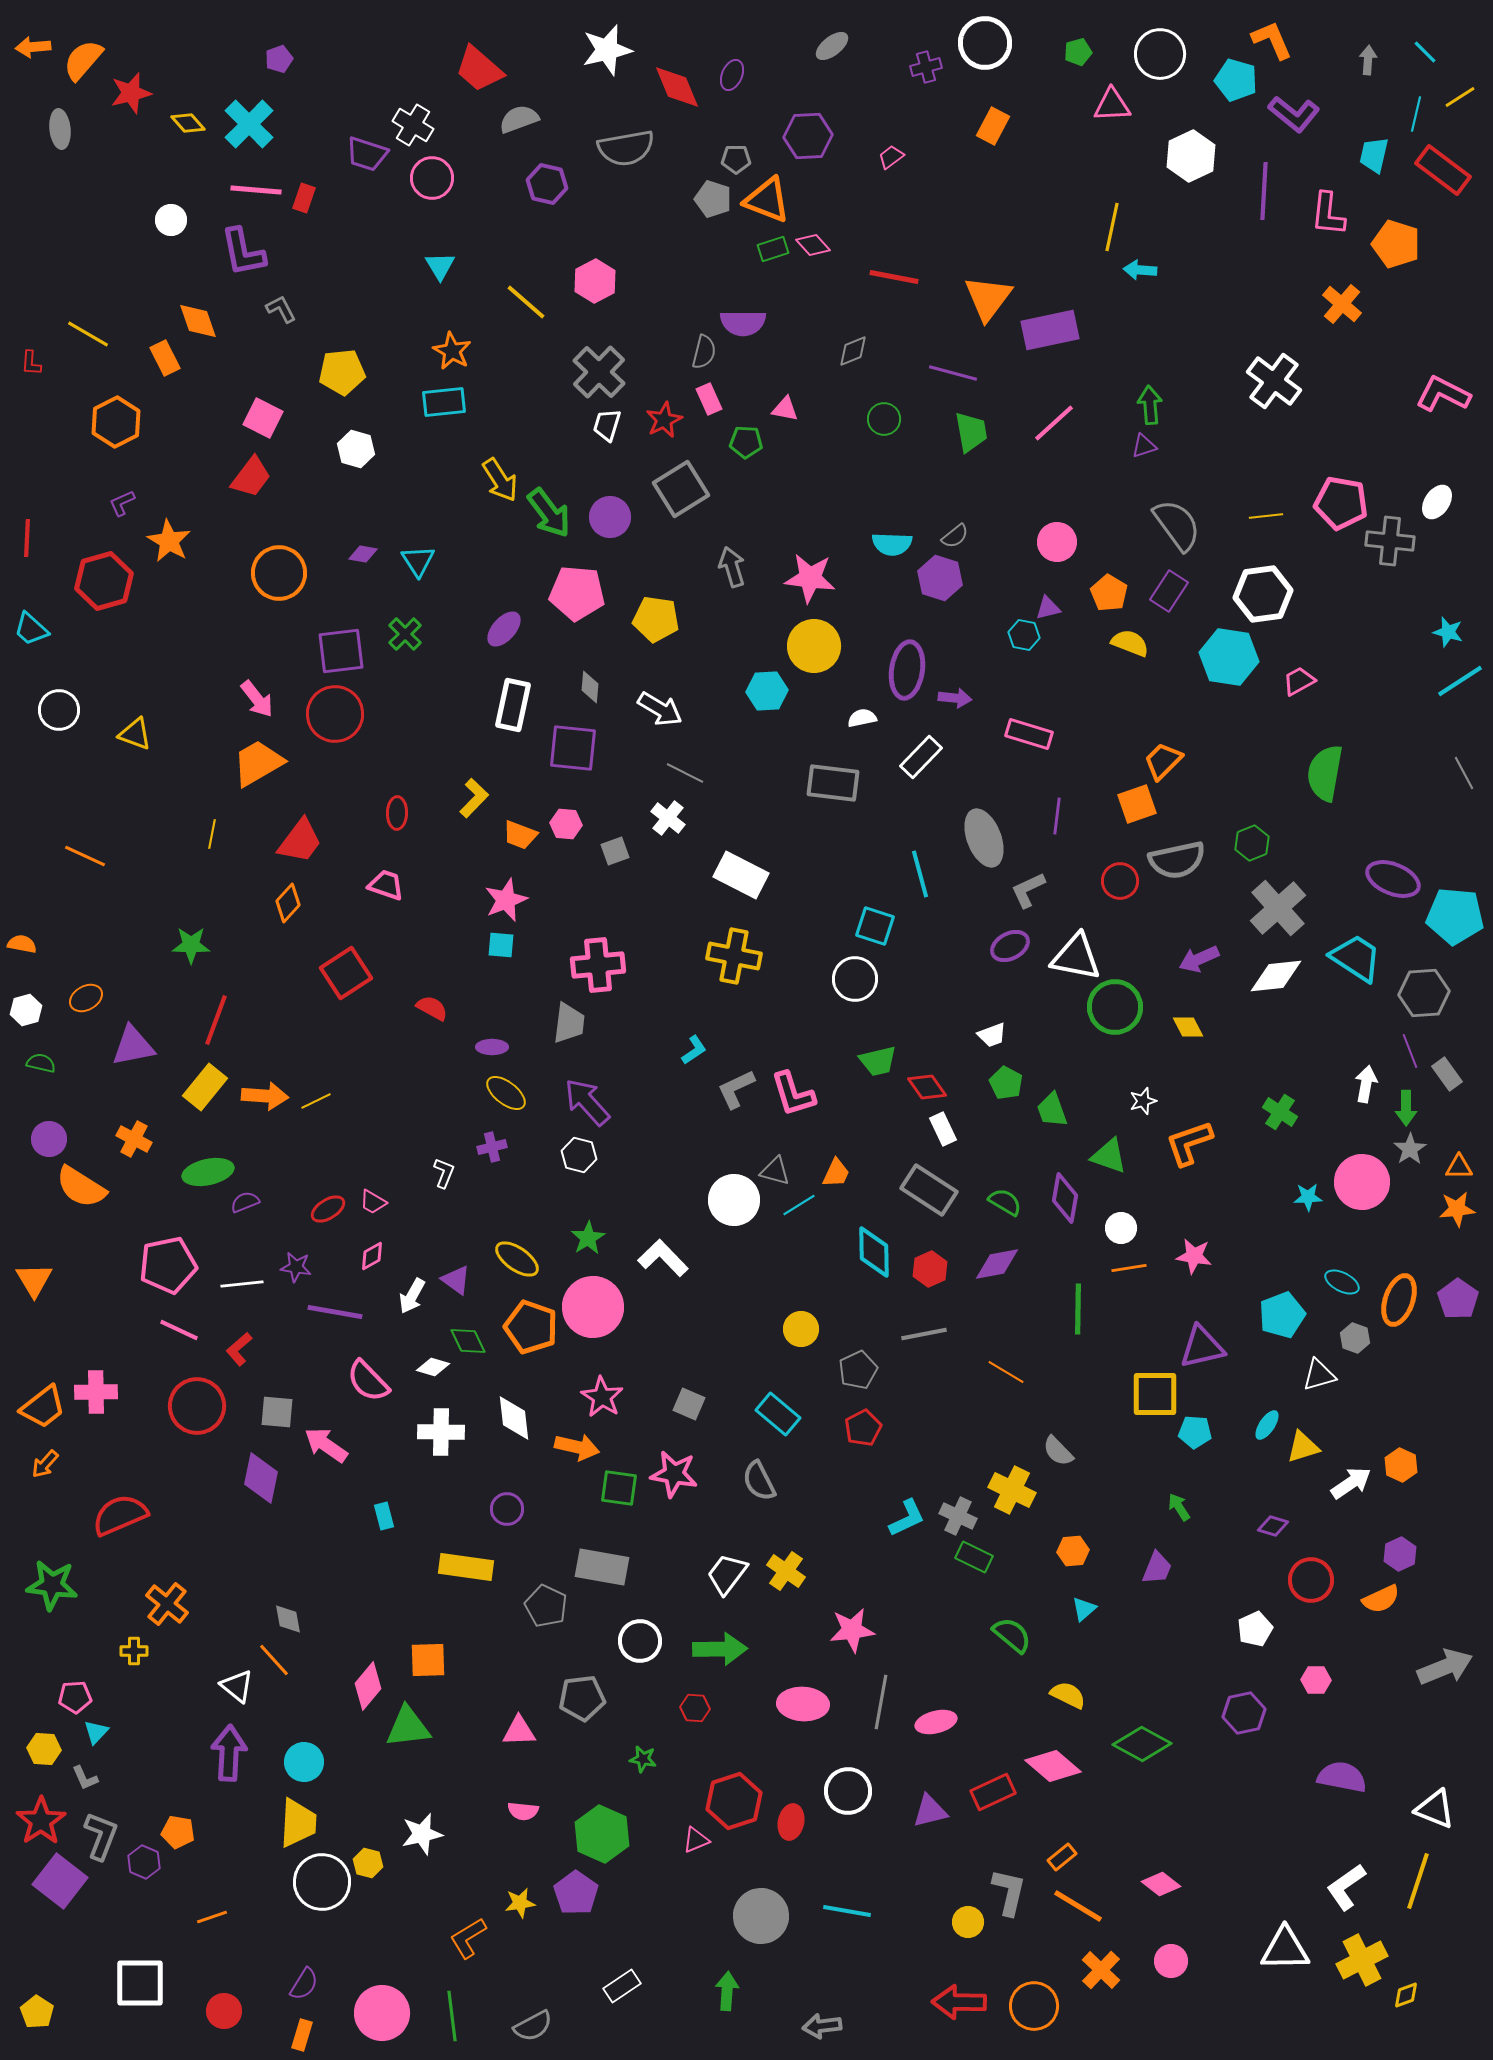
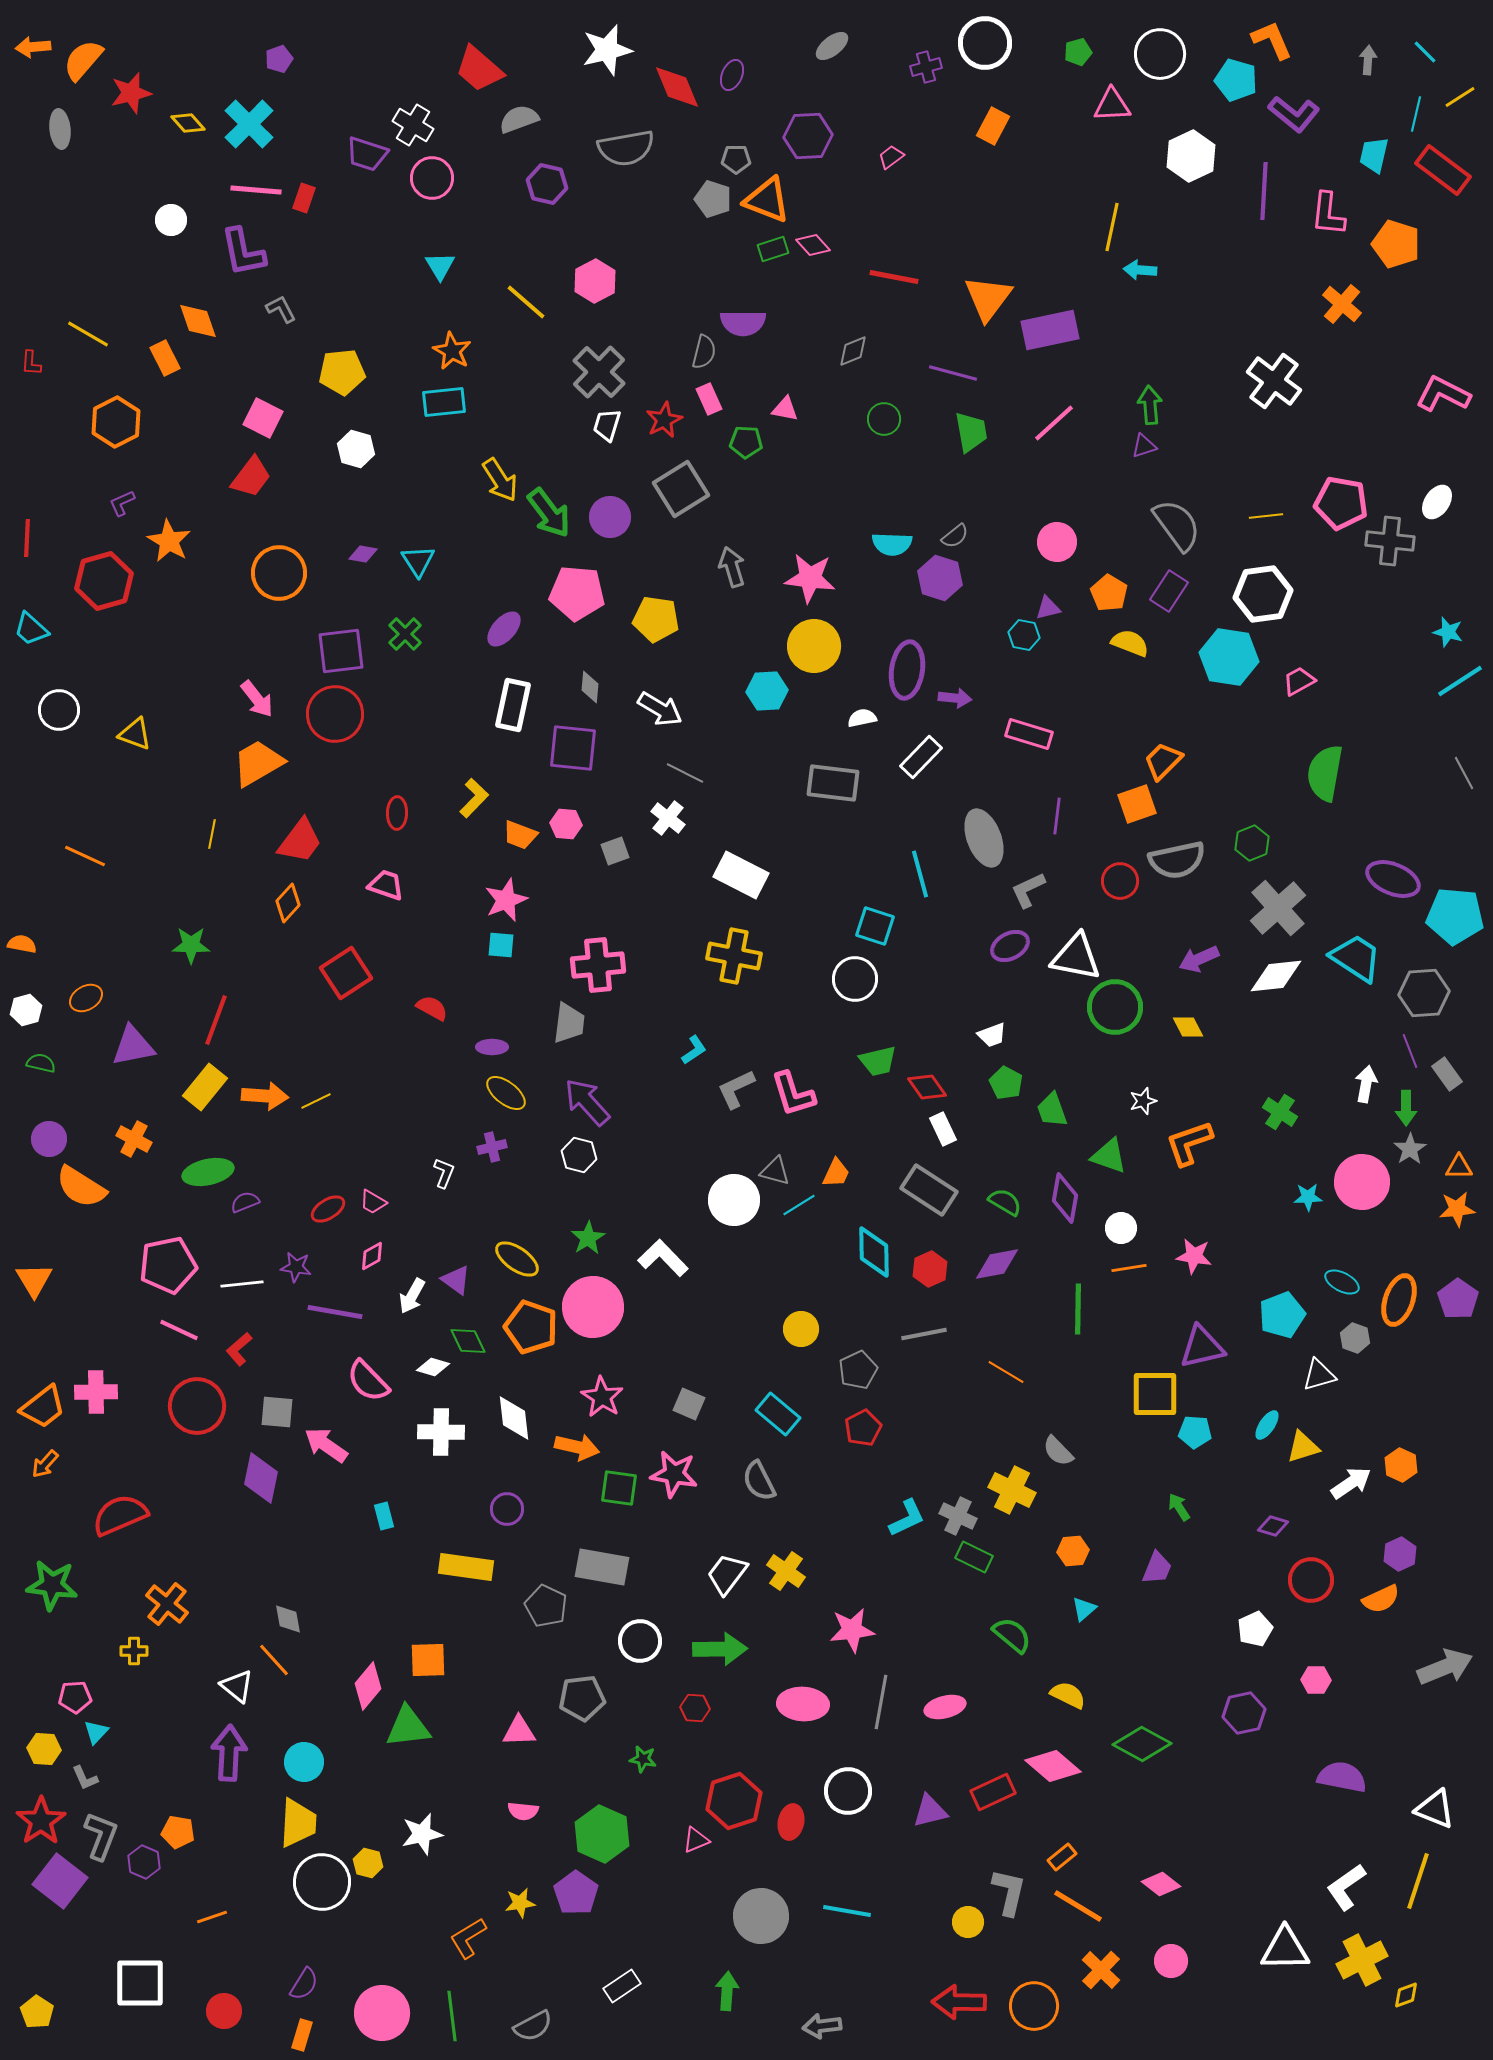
pink ellipse at (936, 1722): moved 9 px right, 15 px up
